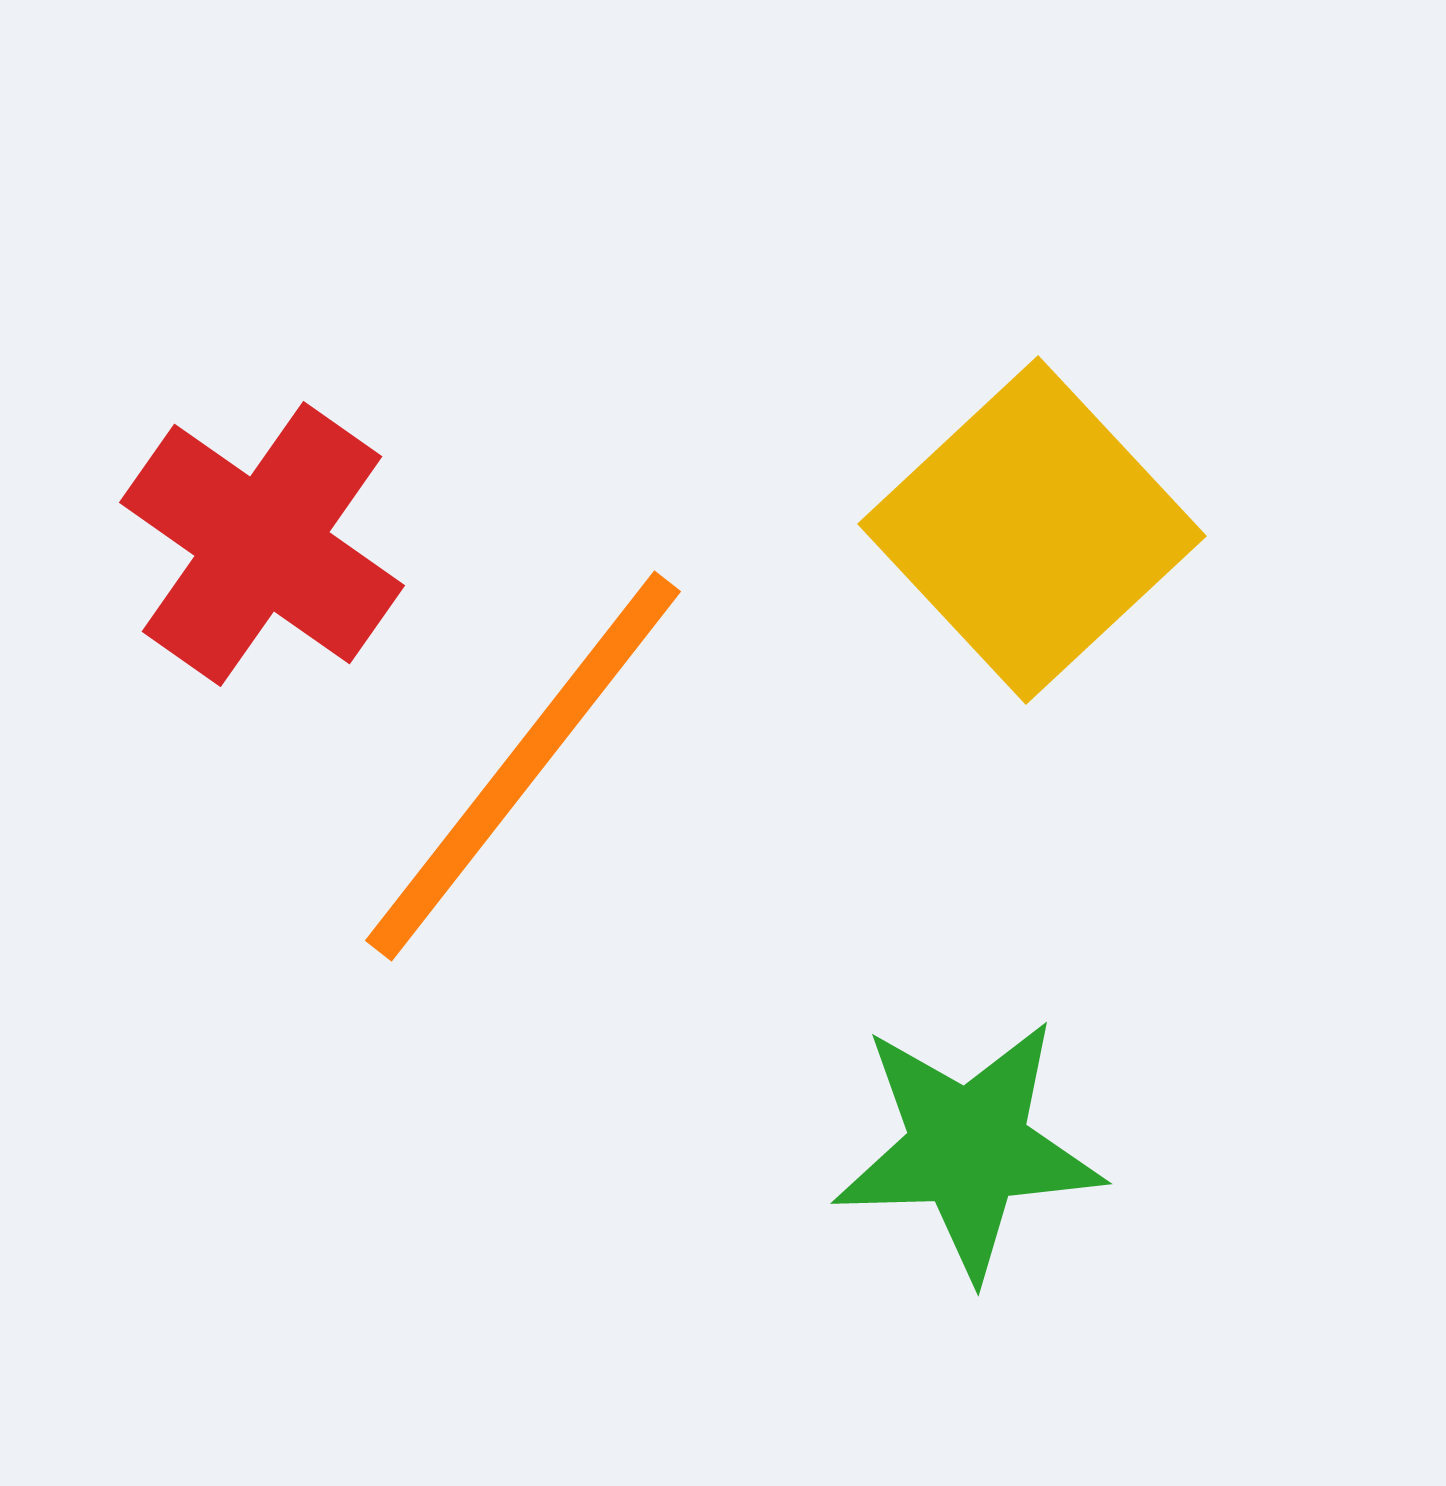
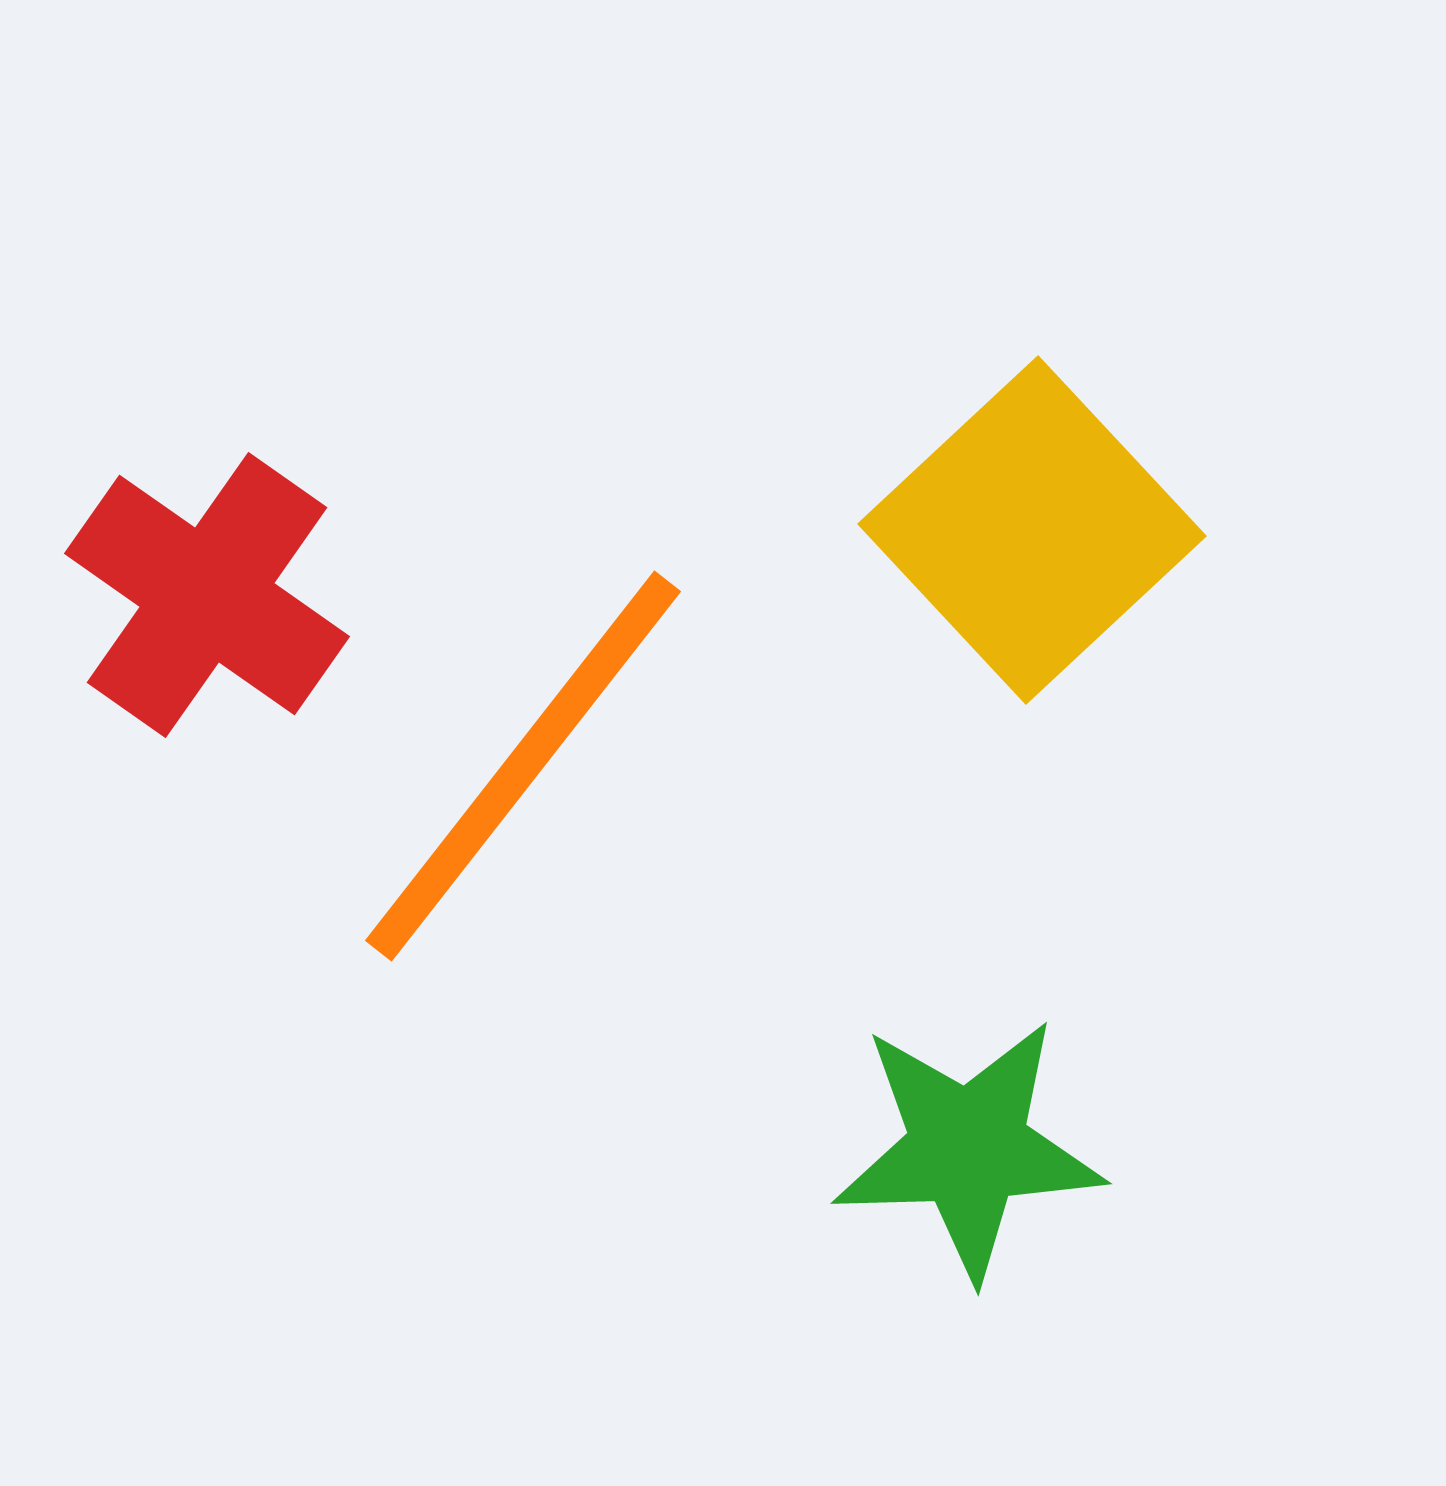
red cross: moved 55 px left, 51 px down
